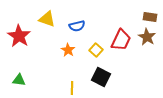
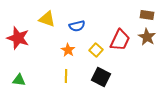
brown rectangle: moved 3 px left, 2 px up
red star: moved 1 px left, 2 px down; rotated 15 degrees counterclockwise
red trapezoid: moved 1 px left
yellow line: moved 6 px left, 12 px up
